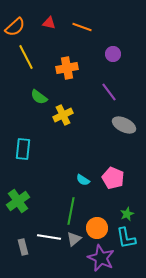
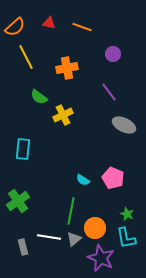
green star: rotated 24 degrees counterclockwise
orange circle: moved 2 px left
